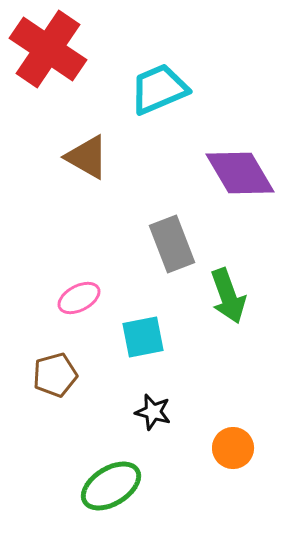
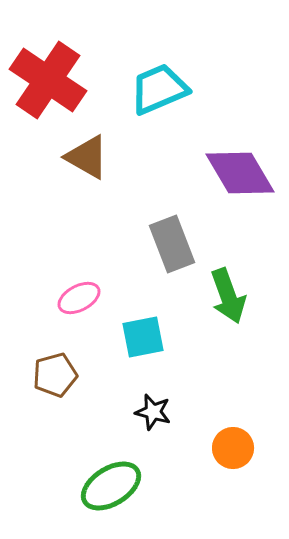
red cross: moved 31 px down
